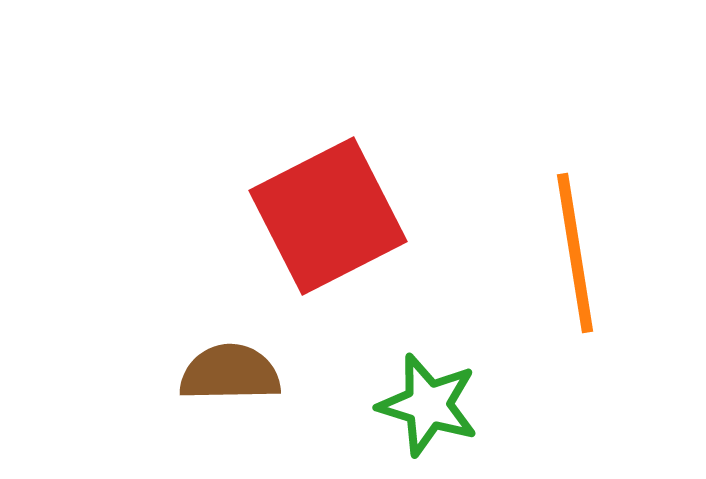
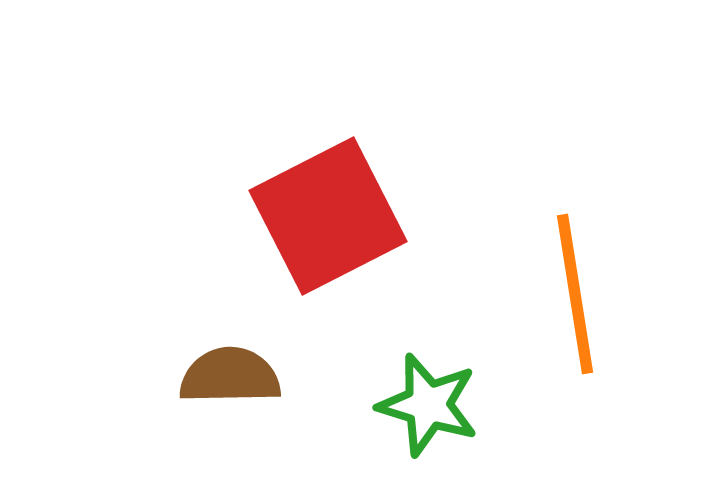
orange line: moved 41 px down
brown semicircle: moved 3 px down
